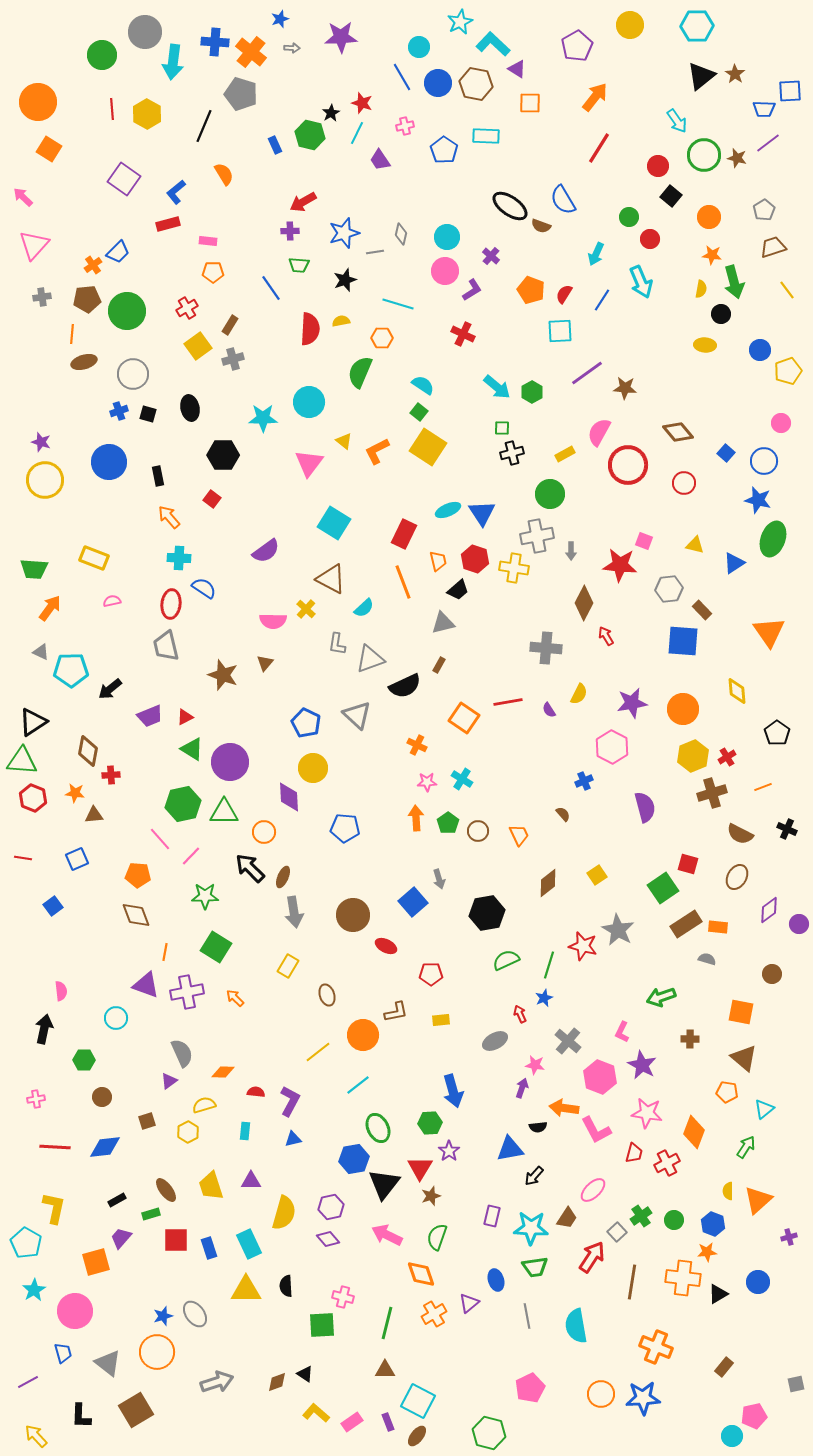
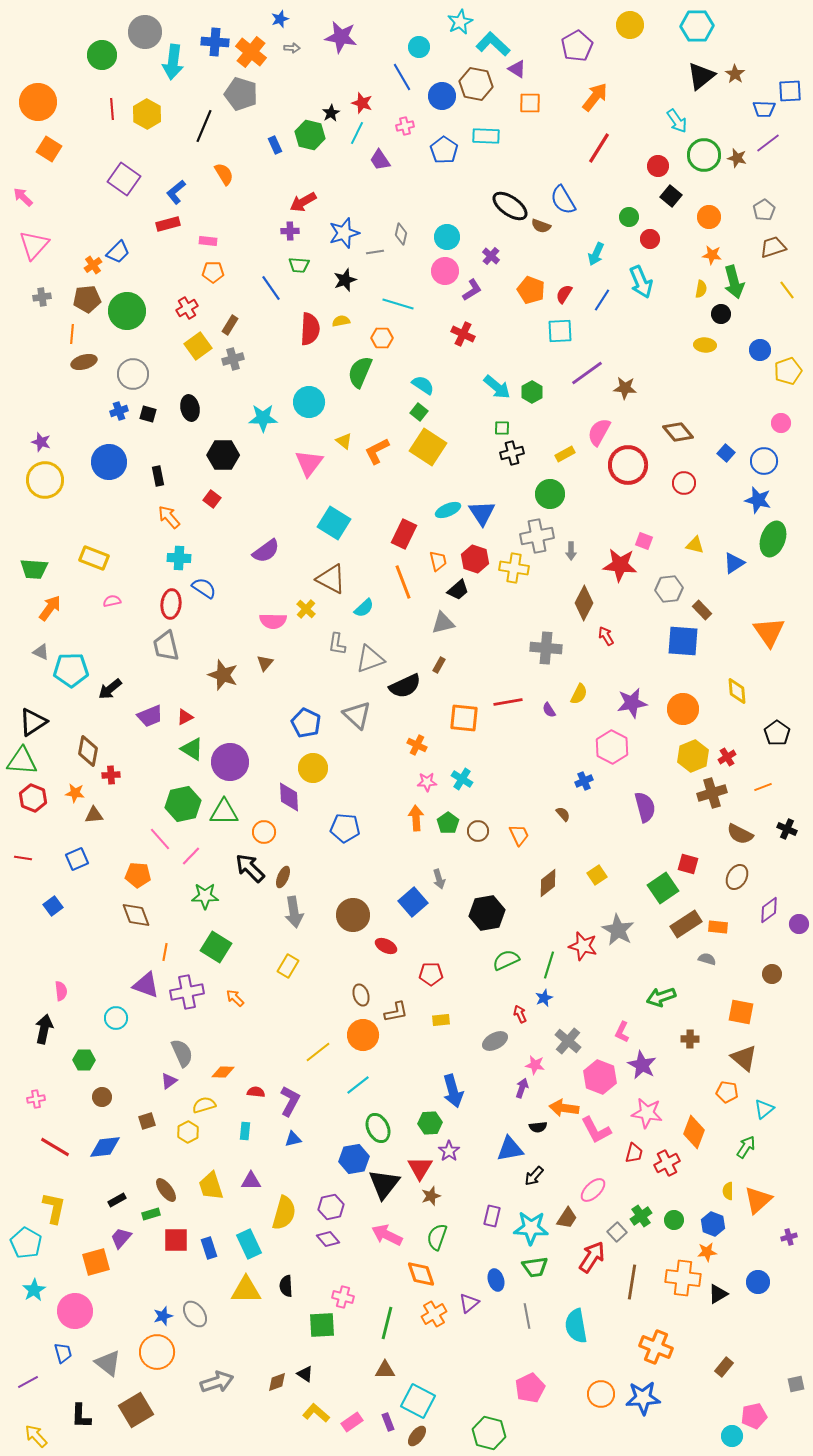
purple star at (341, 37): rotated 12 degrees clockwise
blue circle at (438, 83): moved 4 px right, 13 px down
orange square at (464, 718): rotated 28 degrees counterclockwise
brown ellipse at (327, 995): moved 34 px right
red line at (55, 1147): rotated 28 degrees clockwise
